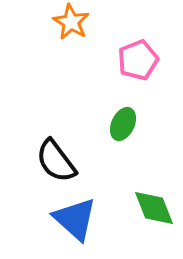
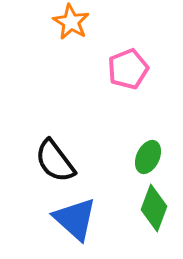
pink pentagon: moved 10 px left, 9 px down
green ellipse: moved 25 px right, 33 px down
black semicircle: moved 1 px left
green diamond: rotated 42 degrees clockwise
